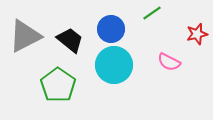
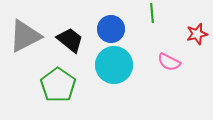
green line: rotated 60 degrees counterclockwise
